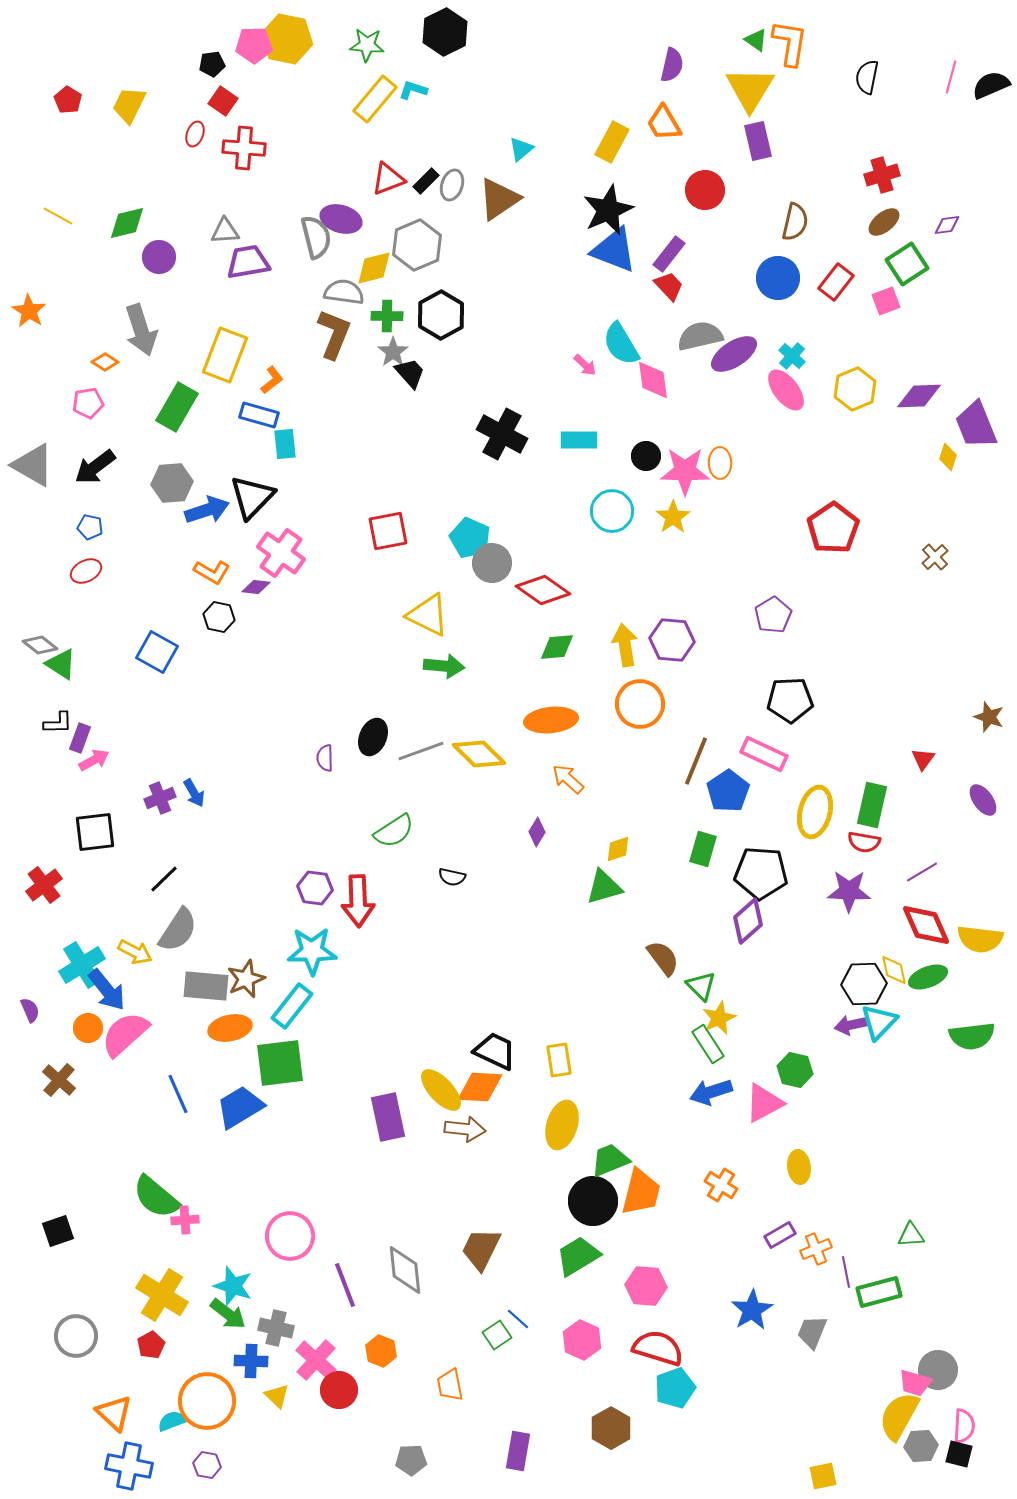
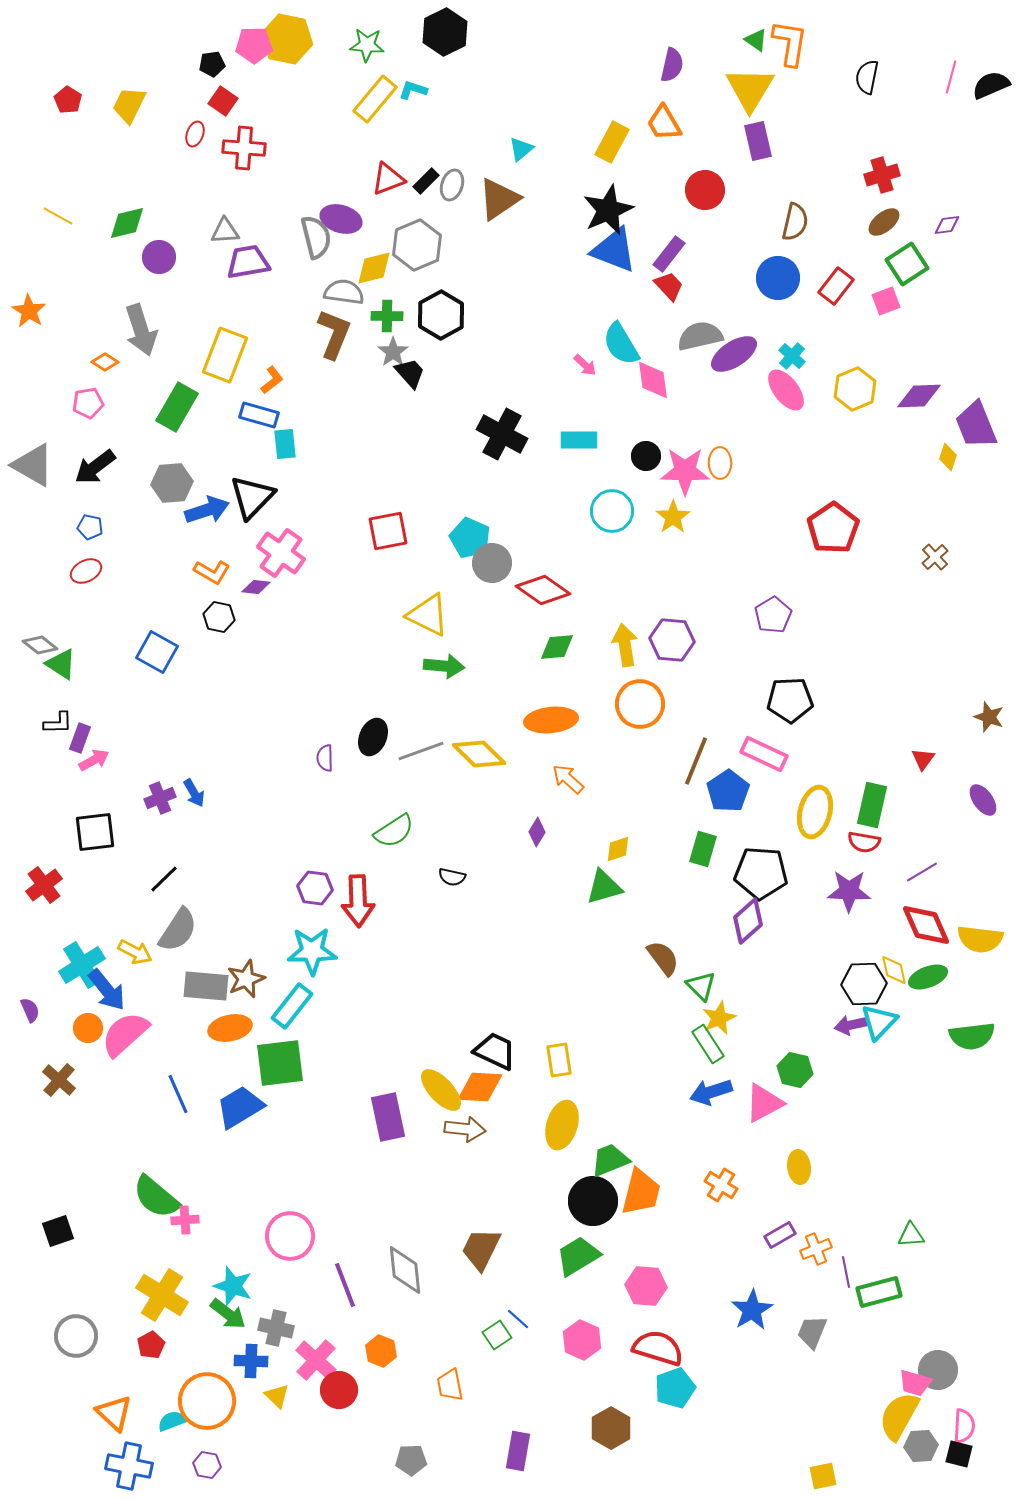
red rectangle at (836, 282): moved 4 px down
